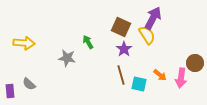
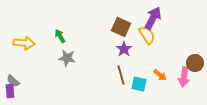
green arrow: moved 28 px left, 6 px up
pink arrow: moved 3 px right, 1 px up
gray semicircle: moved 16 px left, 3 px up
